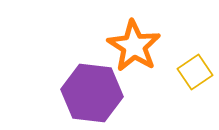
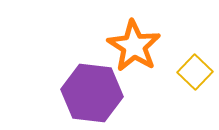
yellow square: rotated 12 degrees counterclockwise
